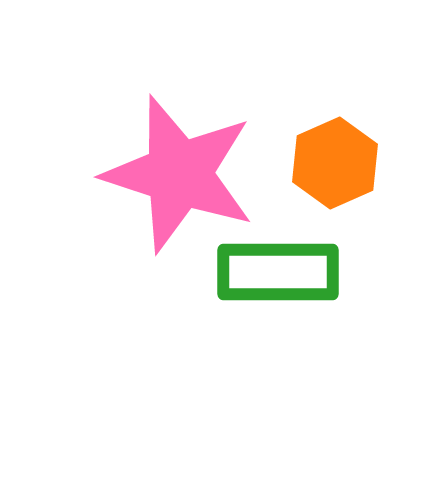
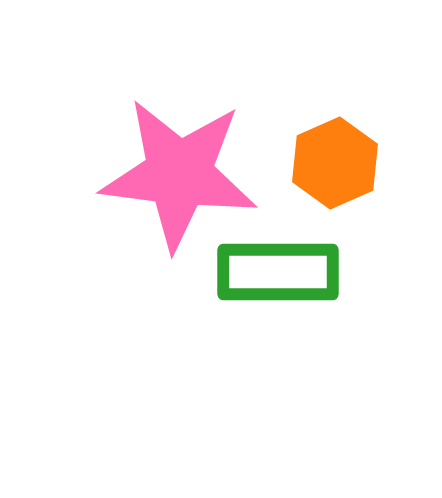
pink star: rotated 11 degrees counterclockwise
